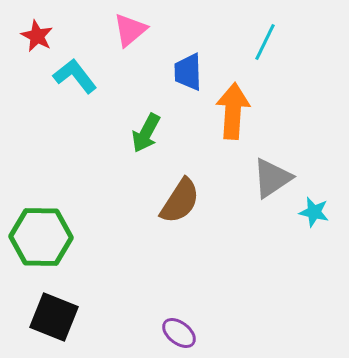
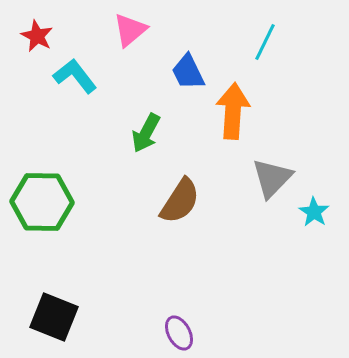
blue trapezoid: rotated 24 degrees counterclockwise
gray triangle: rotated 12 degrees counterclockwise
cyan star: rotated 20 degrees clockwise
green hexagon: moved 1 px right, 35 px up
purple ellipse: rotated 24 degrees clockwise
